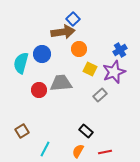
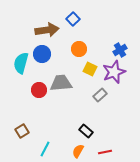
brown arrow: moved 16 px left, 2 px up
